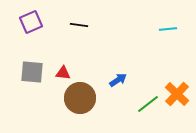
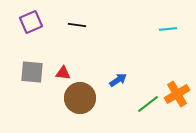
black line: moved 2 px left
orange cross: rotated 15 degrees clockwise
